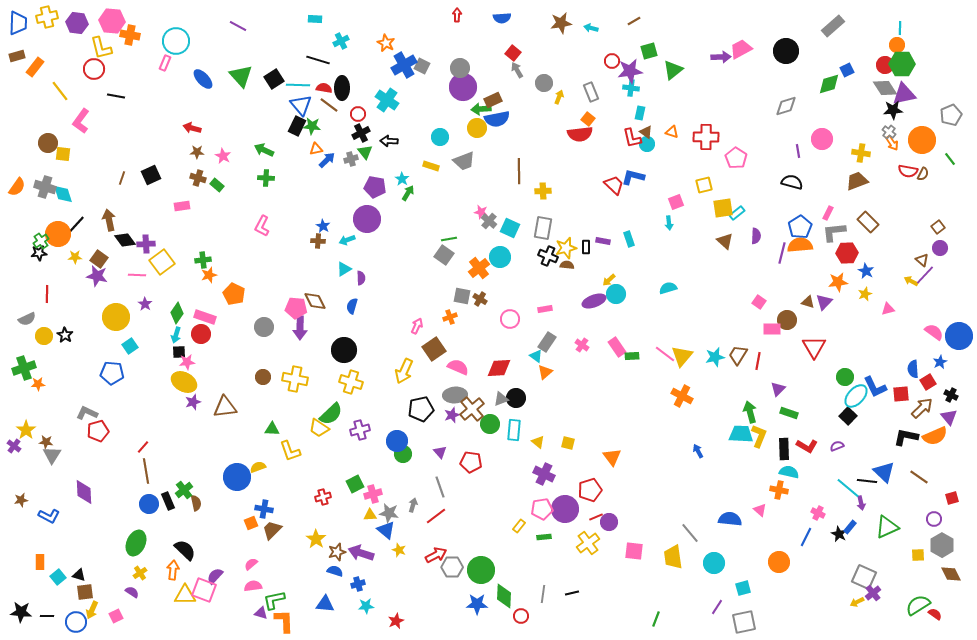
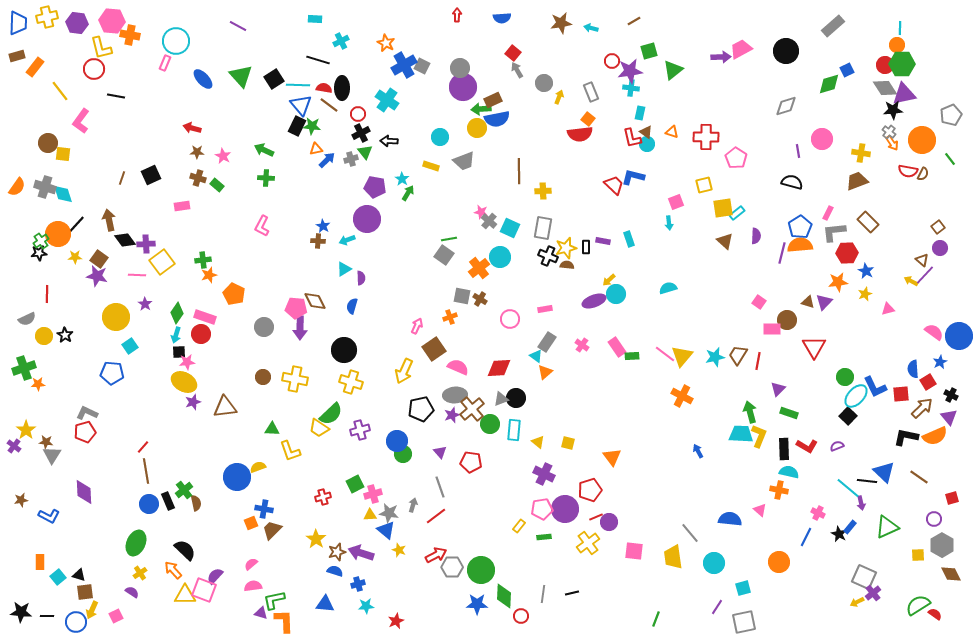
red pentagon at (98, 431): moved 13 px left, 1 px down
orange arrow at (173, 570): rotated 48 degrees counterclockwise
